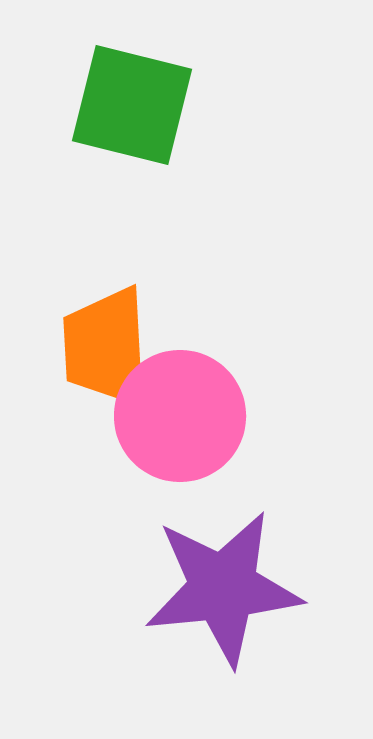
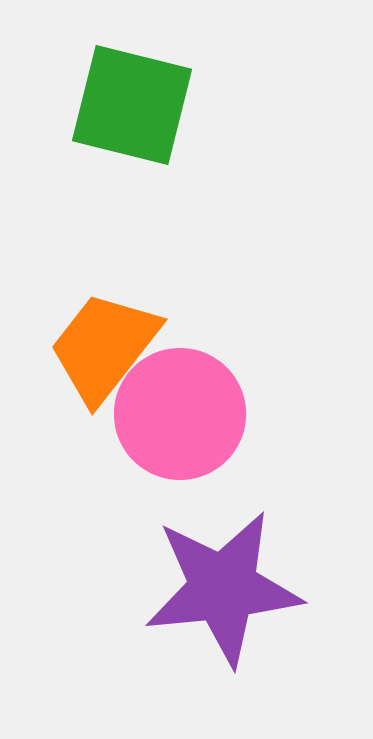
orange trapezoid: moved 2 px left; rotated 41 degrees clockwise
pink circle: moved 2 px up
